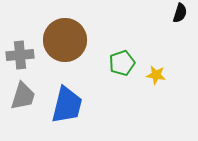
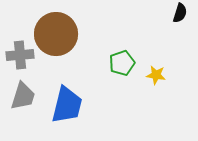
brown circle: moved 9 px left, 6 px up
